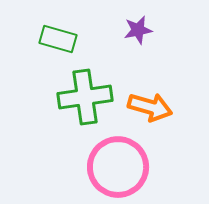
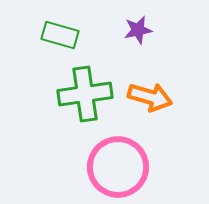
green rectangle: moved 2 px right, 4 px up
green cross: moved 3 px up
orange arrow: moved 10 px up
